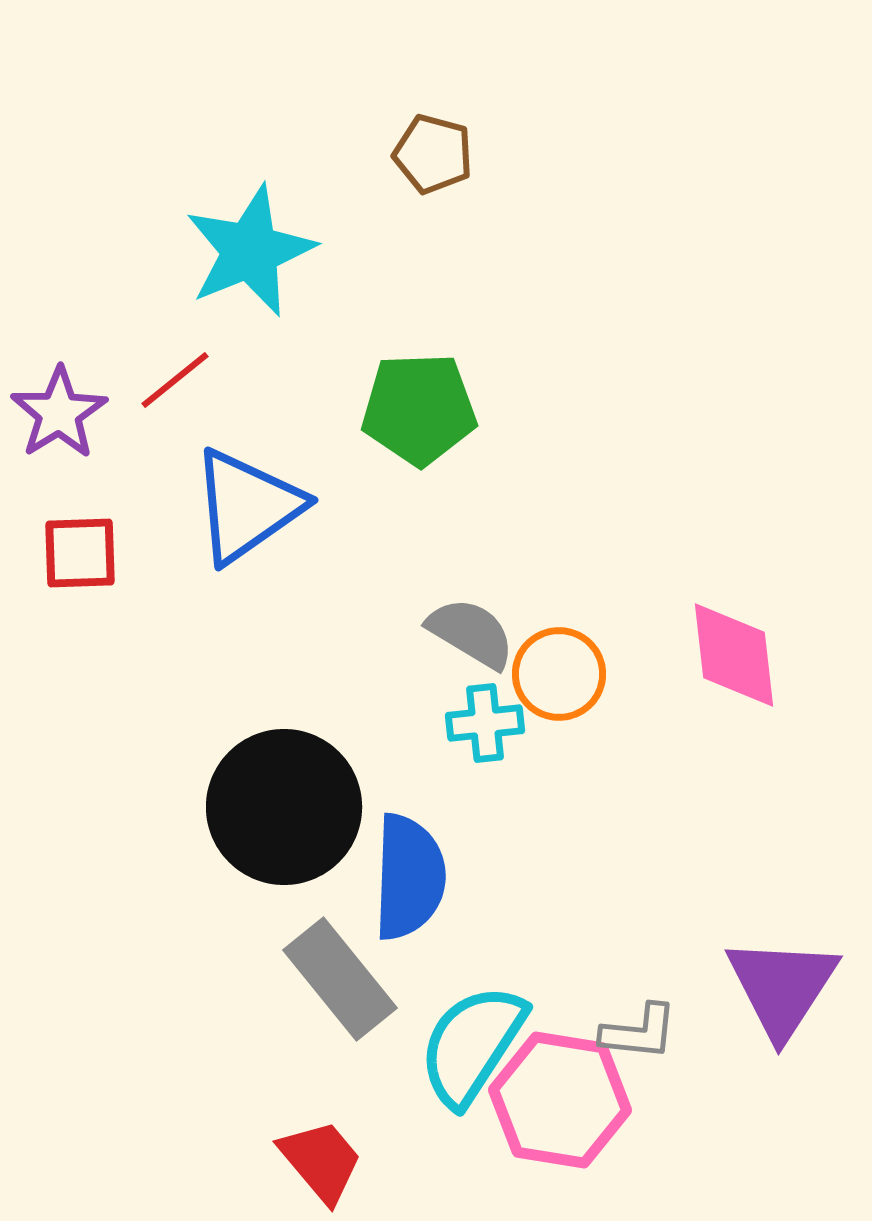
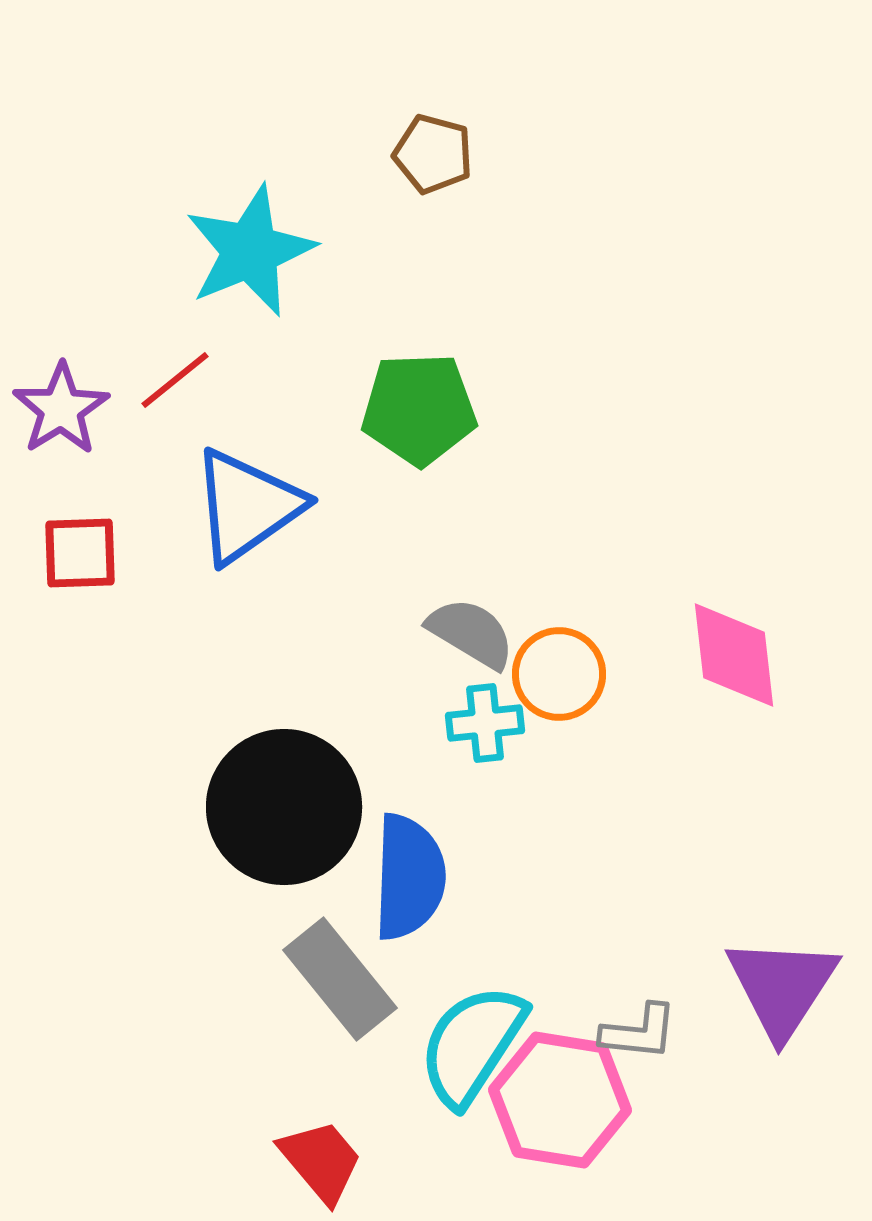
purple star: moved 2 px right, 4 px up
